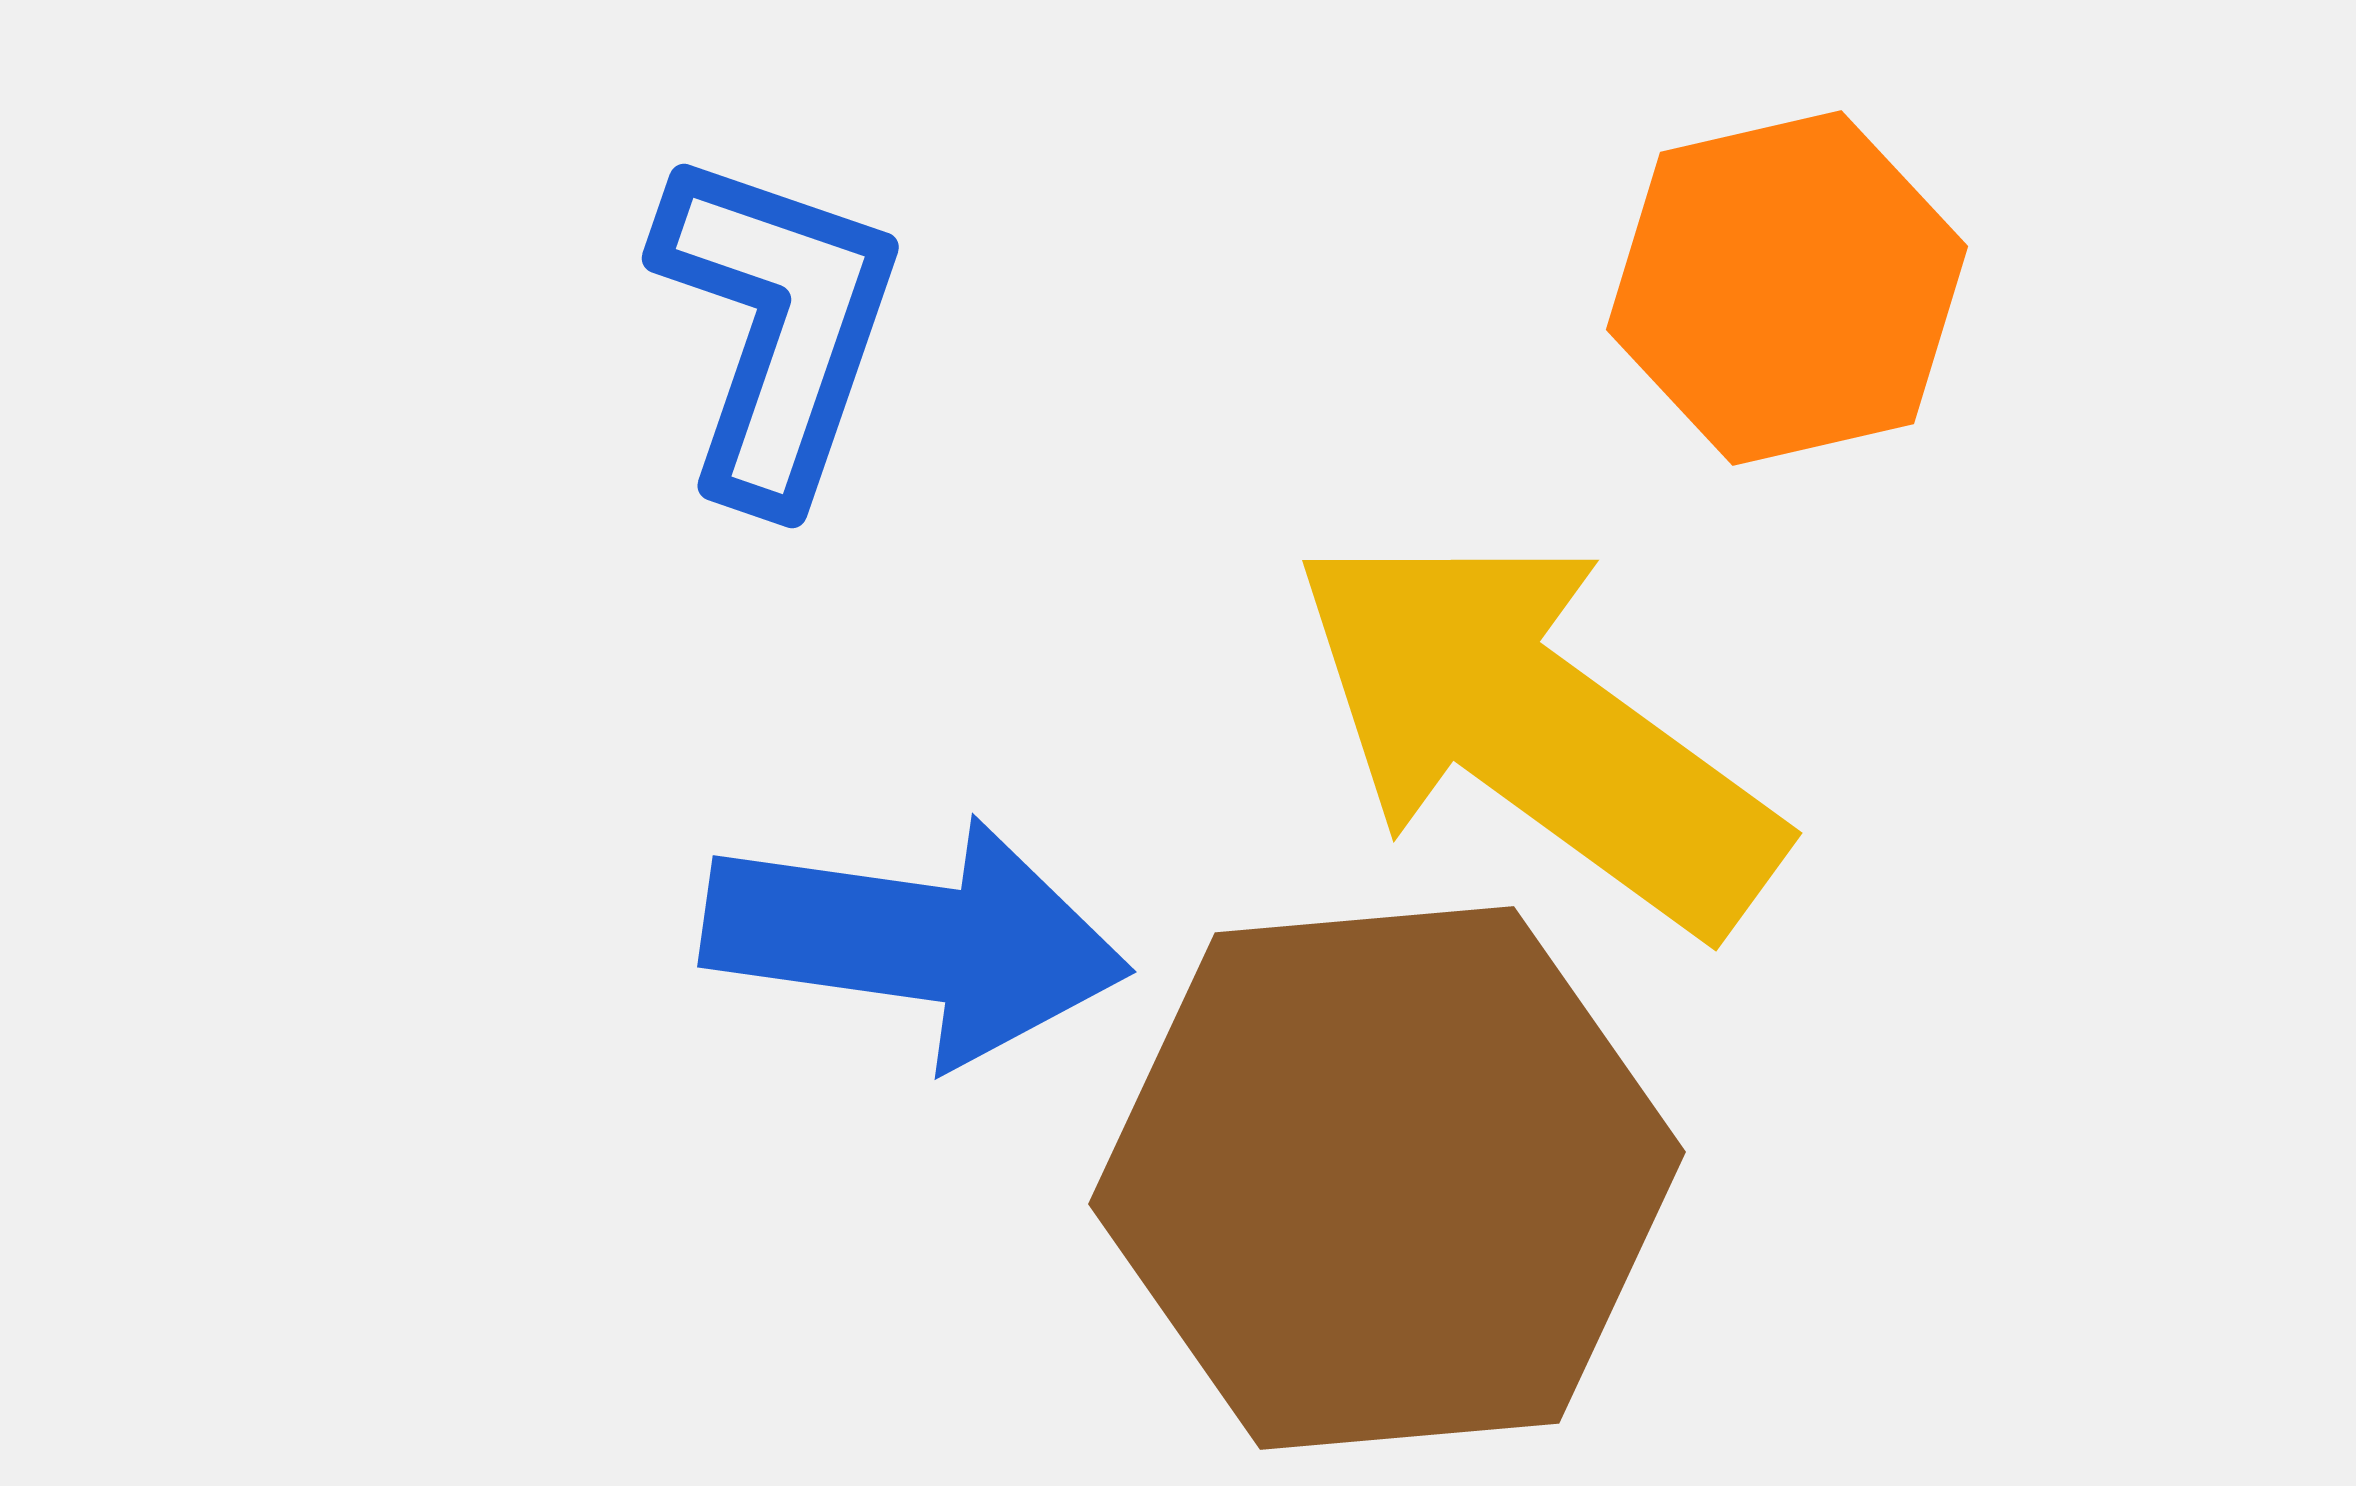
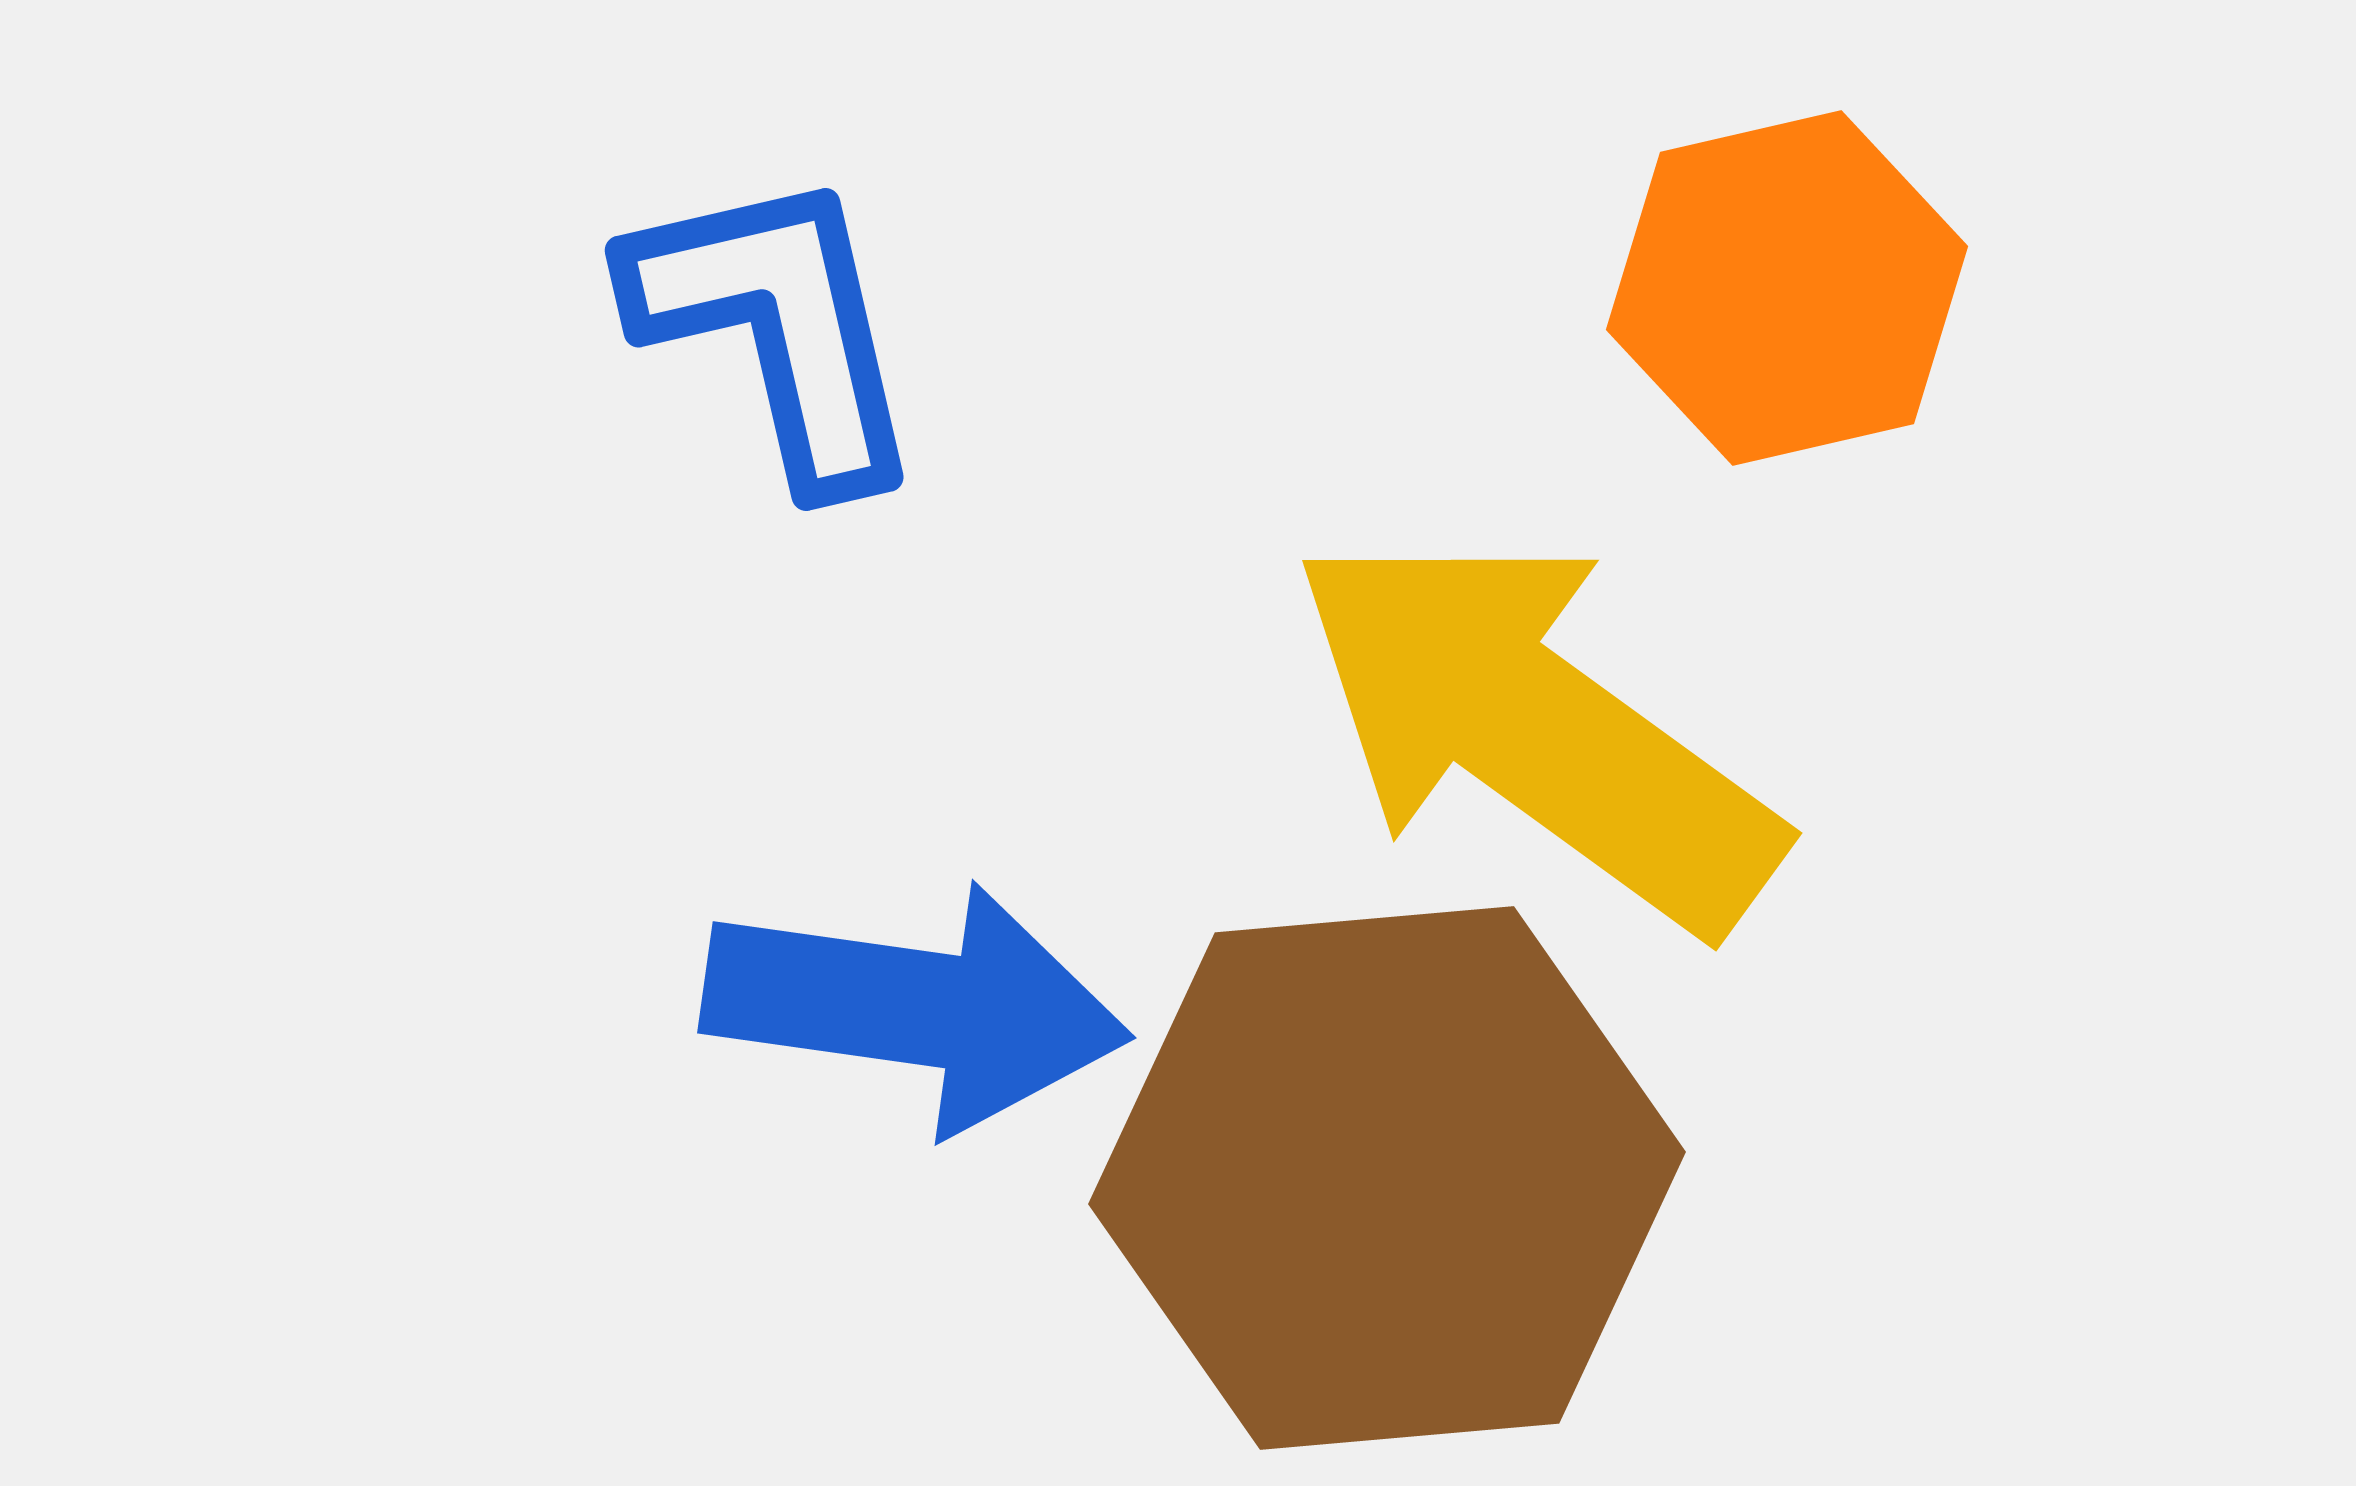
blue L-shape: rotated 32 degrees counterclockwise
blue arrow: moved 66 px down
